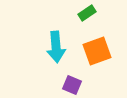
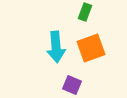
green rectangle: moved 2 px left, 1 px up; rotated 36 degrees counterclockwise
orange square: moved 6 px left, 3 px up
